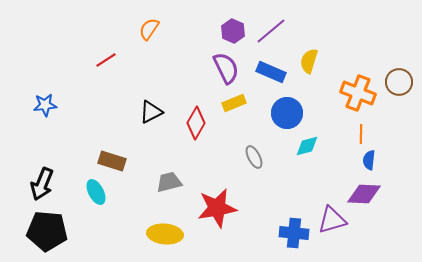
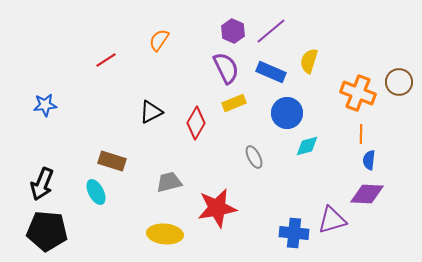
orange semicircle: moved 10 px right, 11 px down
purple diamond: moved 3 px right
